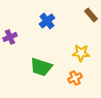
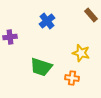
purple cross: rotated 16 degrees clockwise
yellow star: rotated 12 degrees clockwise
orange cross: moved 3 px left; rotated 32 degrees clockwise
